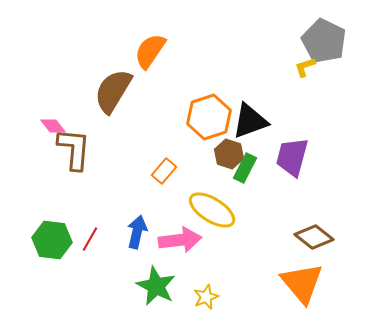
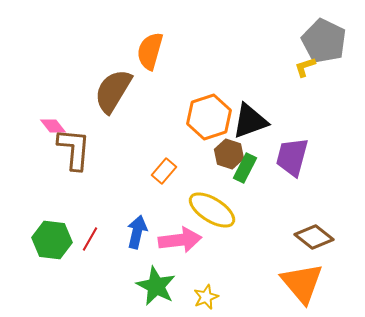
orange semicircle: rotated 18 degrees counterclockwise
